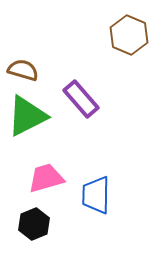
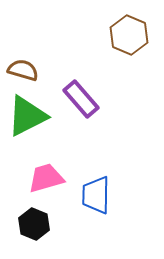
black hexagon: rotated 16 degrees counterclockwise
